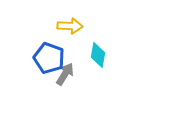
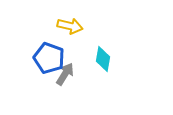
yellow arrow: rotated 10 degrees clockwise
cyan diamond: moved 5 px right, 4 px down
